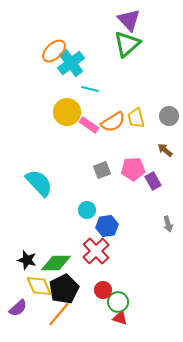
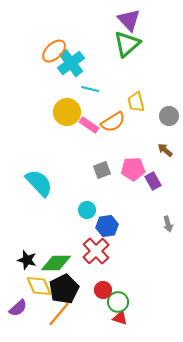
yellow trapezoid: moved 16 px up
